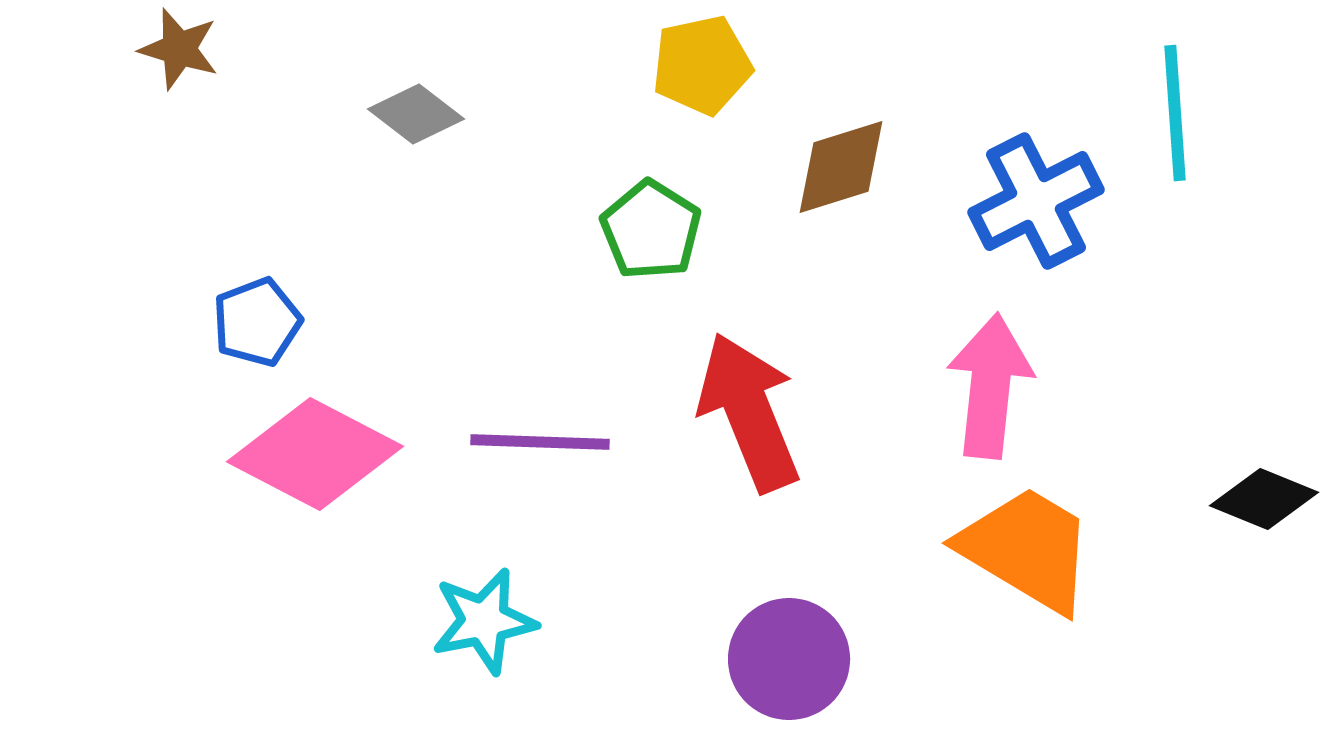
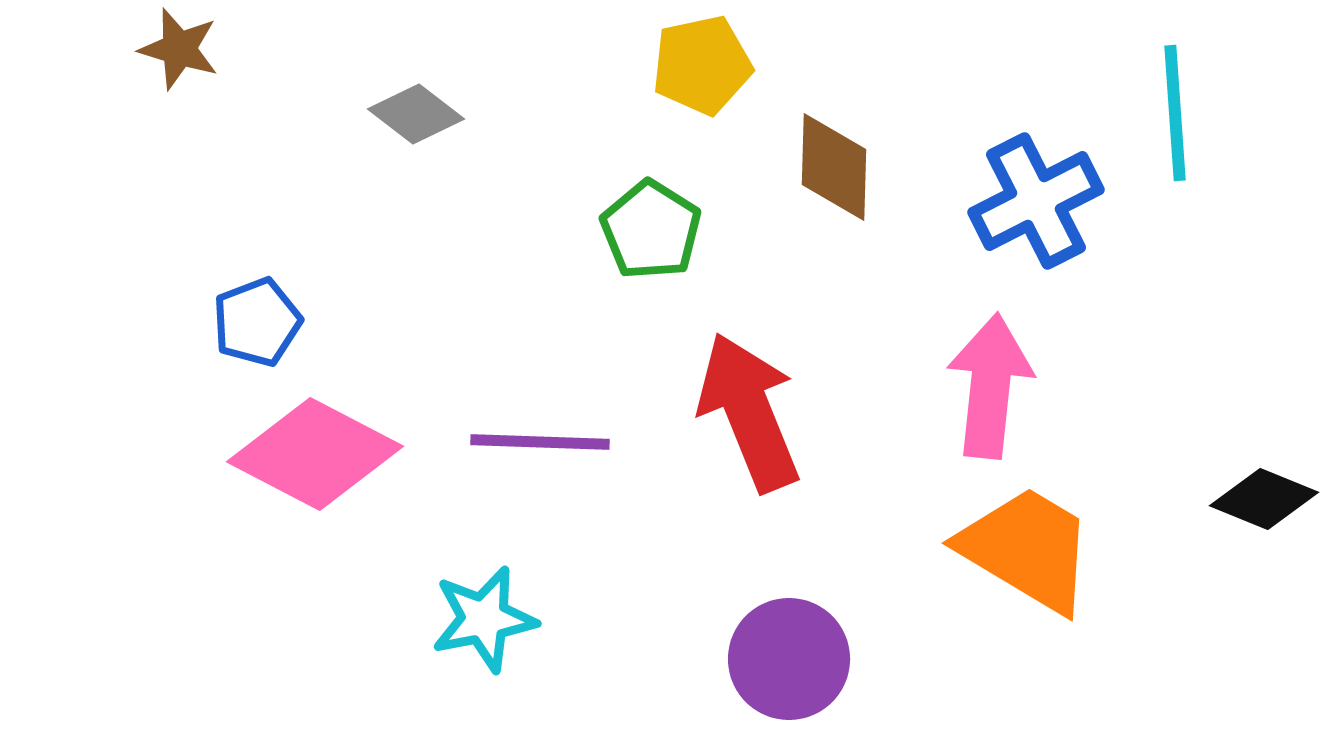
brown diamond: moved 7 px left; rotated 71 degrees counterclockwise
cyan star: moved 2 px up
